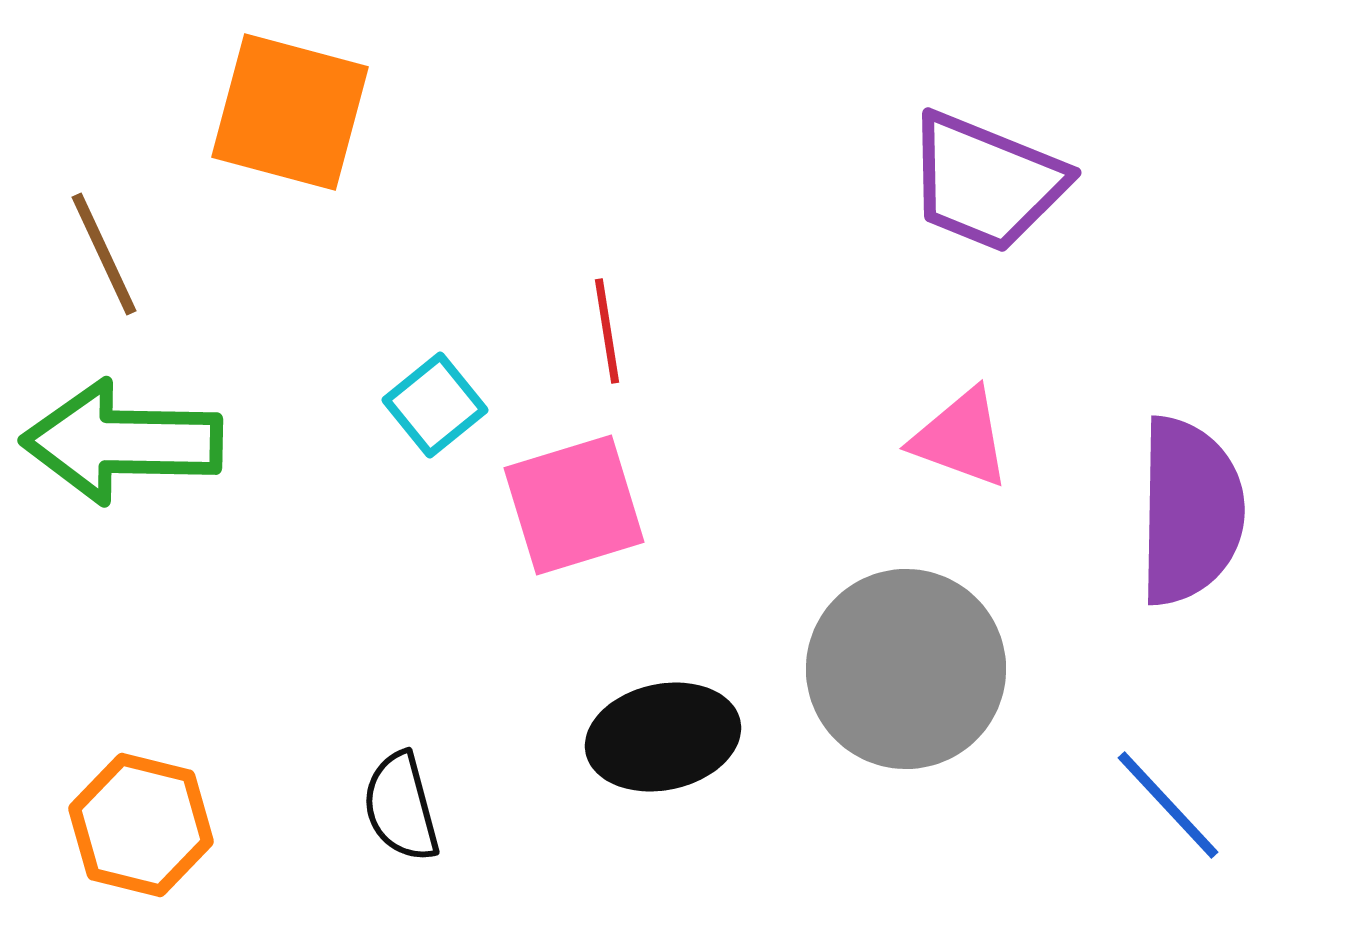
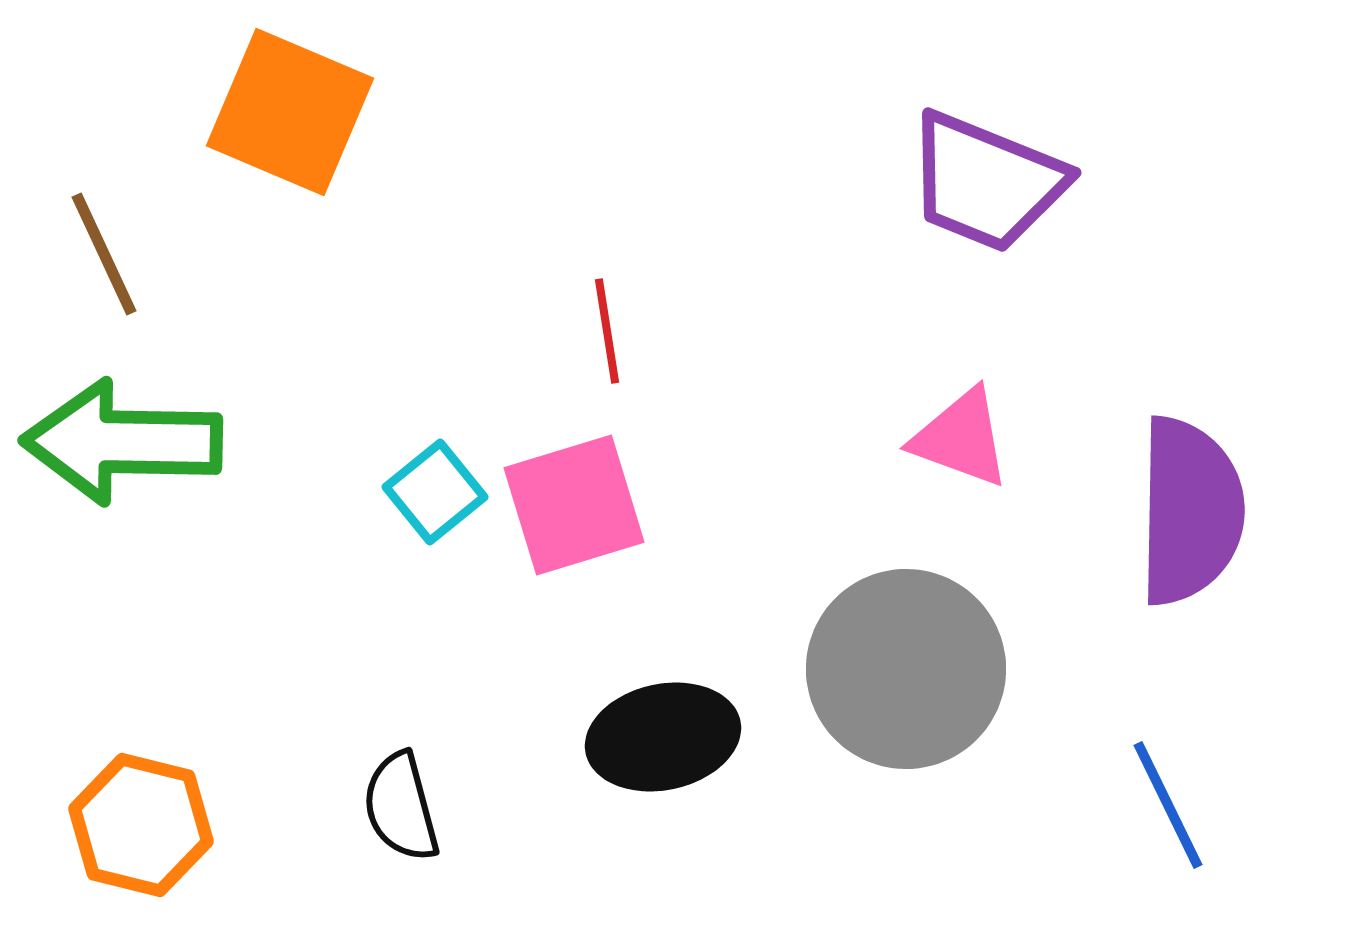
orange square: rotated 8 degrees clockwise
cyan square: moved 87 px down
blue line: rotated 17 degrees clockwise
